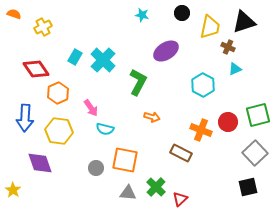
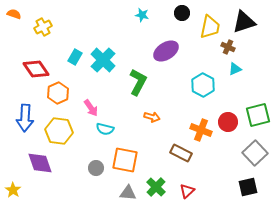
red triangle: moved 7 px right, 8 px up
